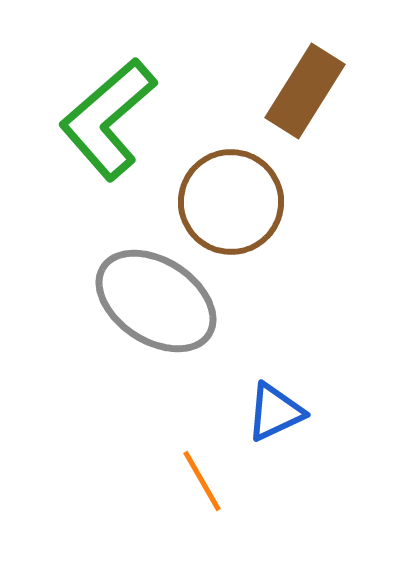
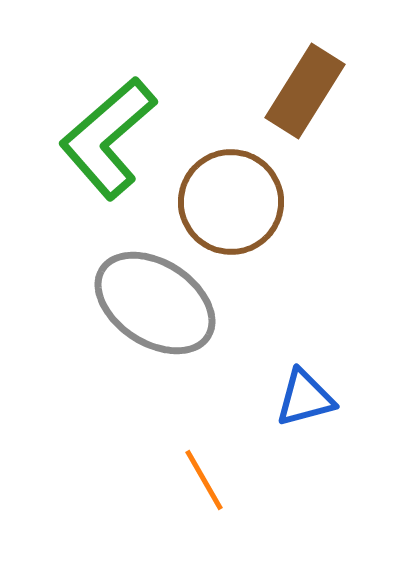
green L-shape: moved 19 px down
gray ellipse: moved 1 px left, 2 px down
blue triangle: moved 30 px right, 14 px up; rotated 10 degrees clockwise
orange line: moved 2 px right, 1 px up
